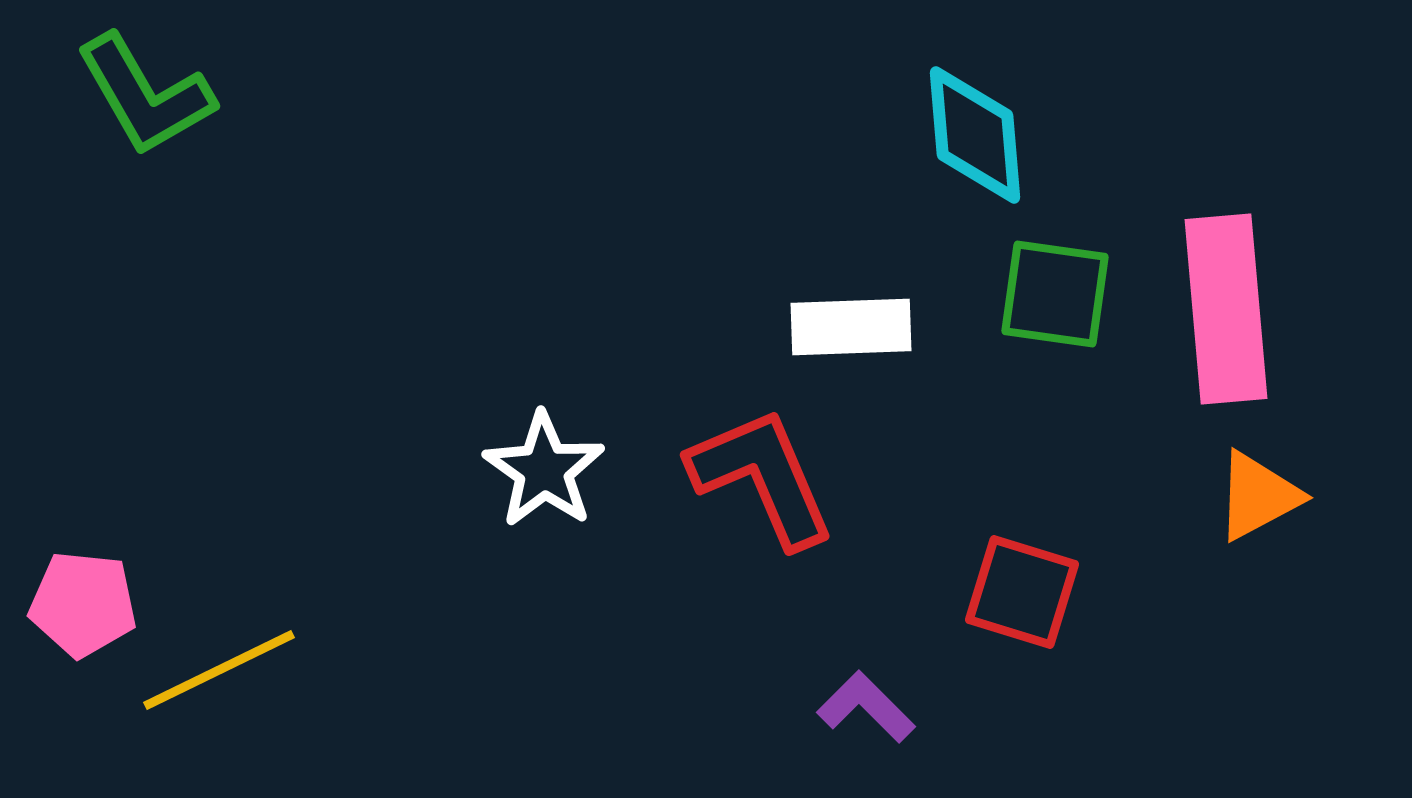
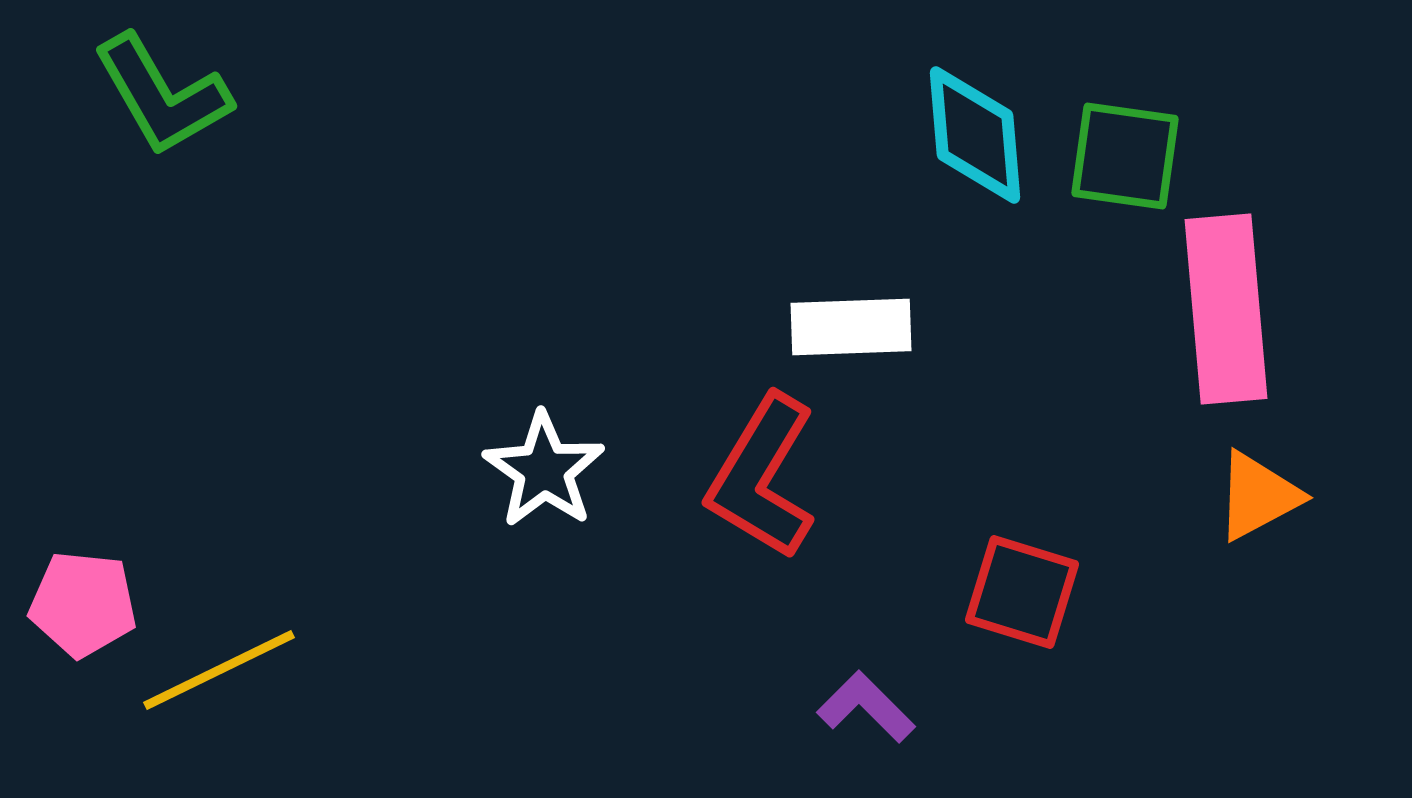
green L-shape: moved 17 px right
green square: moved 70 px right, 138 px up
red L-shape: rotated 126 degrees counterclockwise
